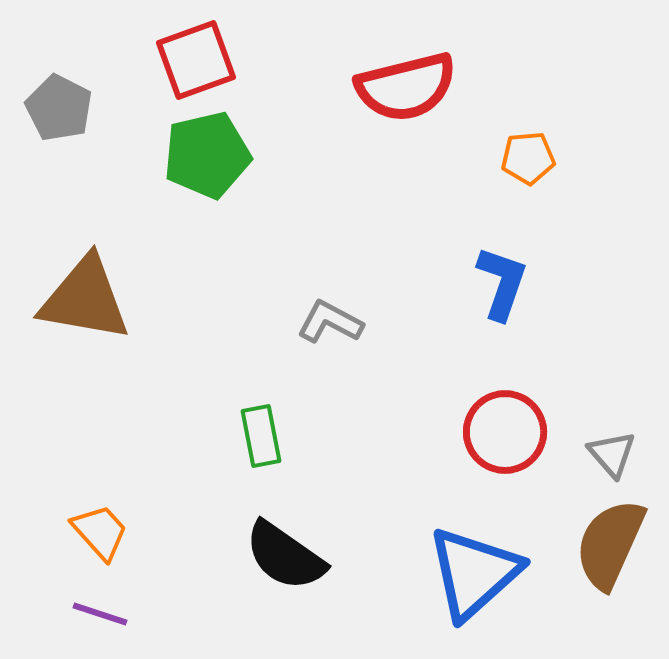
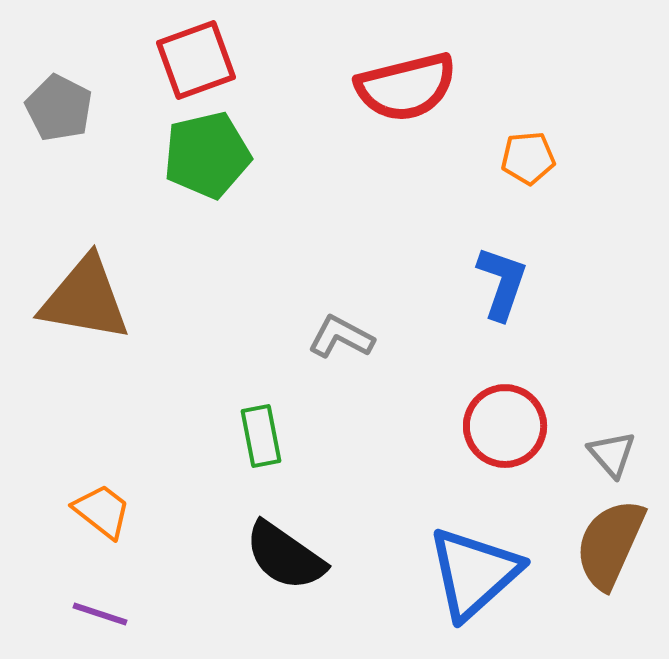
gray L-shape: moved 11 px right, 15 px down
red circle: moved 6 px up
orange trapezoid: moved 2 px right, 21 px up; rotated 10 degrees counterclockwise
